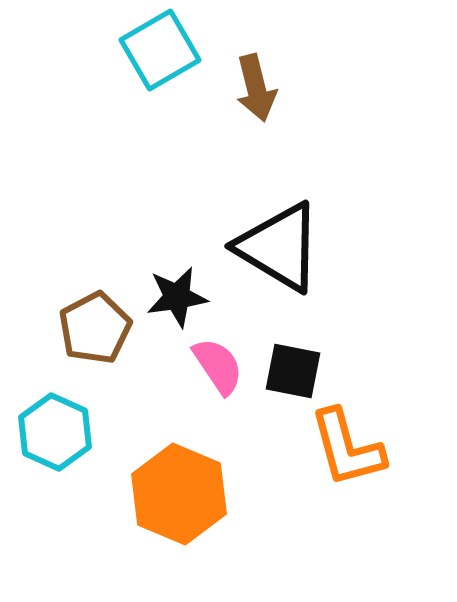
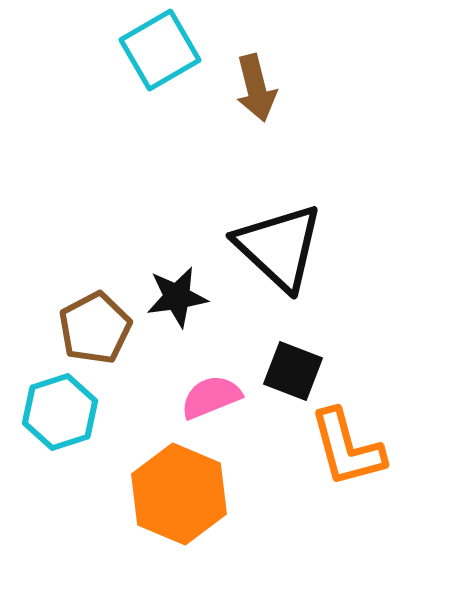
black triangle: rotated 12 degrees clockwise
pink semicircle: moved 7 px left, 31 px down; rotated 78 degrees counterclockwise
black square: rotated 10 degrees clockwise
cyan hexagon: moved 5 px right, 20 px up; rotated 18 degrees clockwise
